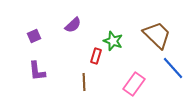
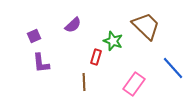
brown trapezoid: moved 11 px left, 9 px up
red rectangle: moved 1 px down
purple L-shape: moved 4 px right, 8 px up
